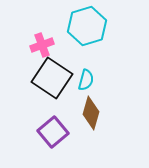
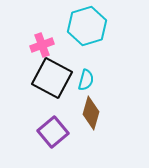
black square: rotated 6 degrees counterclockwise
